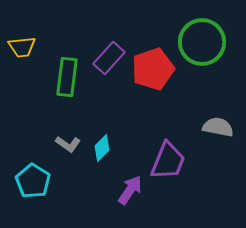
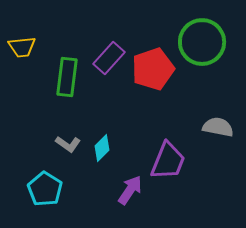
cyan pentagon: moved 12 px right, 8 px down
